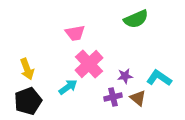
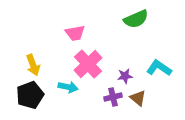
pink cross: moved 1 px left
yellow arrow: moved 6 px right, 4 px up
cyan L-shape: moved 10 px up
cyan arrow: rotated 48 degrees clockwise
black pentagon: moved 2 px right, 6 px up
